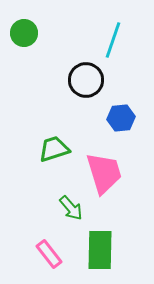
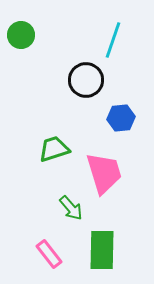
green circle: moved 3 px left, 2 px down
green rectangle: moved 2 px right
